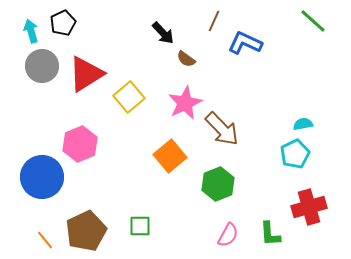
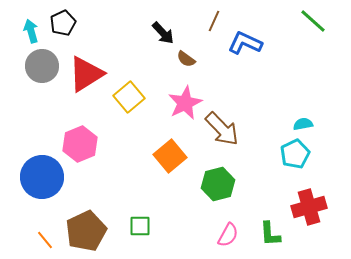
green hexagon: rotated 8 degrees clockwise
